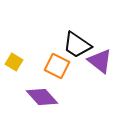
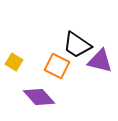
purple triangle: rotated 24 degrees counterclockwise
purple diamond: moved 3 px left
